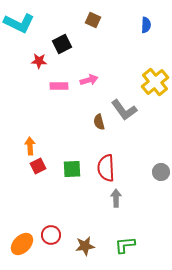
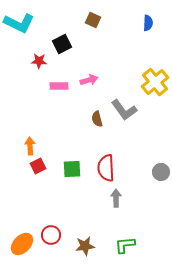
blue semicircle: moved 2 px right, 2 px up
brown semicircle: moved 2 px left, 3 px up
